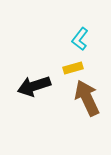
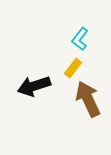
yellow rectangle: rotated 36 degrees counterclockwise
brown arrow: moved 1 px right, 1 px down
